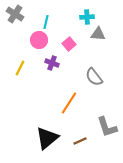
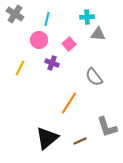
cyan line: moved 1 px right, 3 px up
